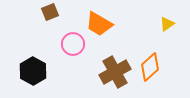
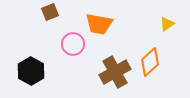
orange trapezoid: rotated 20 degrees counterclockwise
orange diamond: moved 5 px up
black hexagon: moved 2 px left
